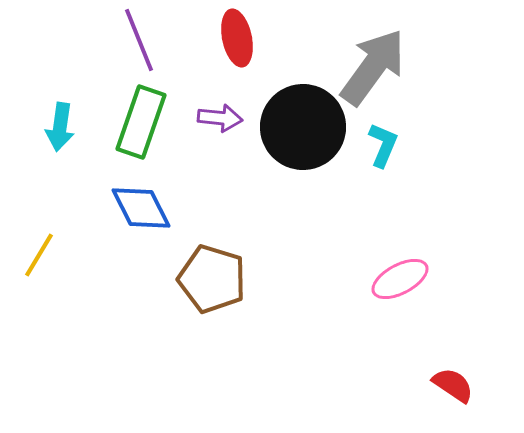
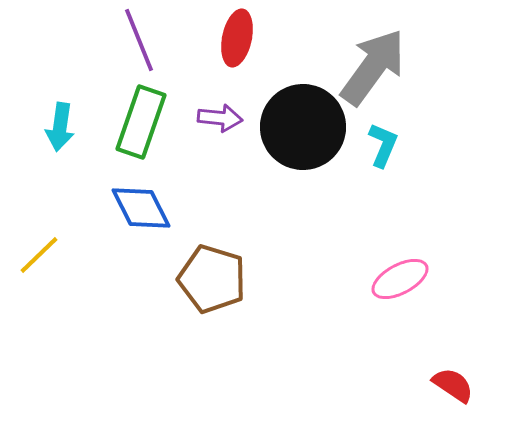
red ellipse: rotated 24 degrees clockwise
yellow line: rotated 15 degrees clockwise
